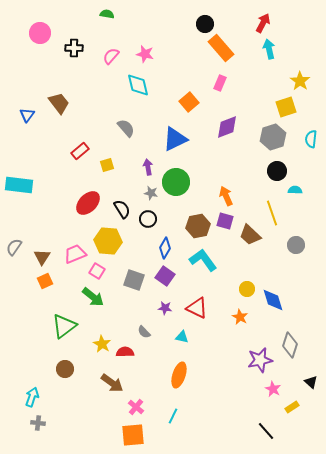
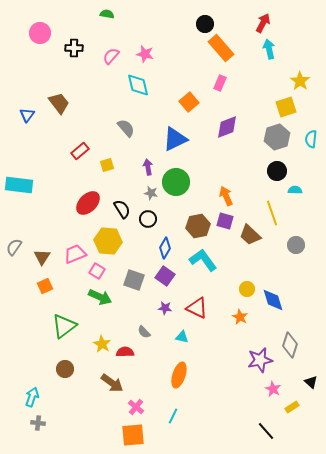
gray hexagon at (273, 137): moved 4 px right
orange square at (45, 281): moved 5 px down
green arrow at (93, 297): moved 7 px right; rotated 15 degrees counterclockwise
